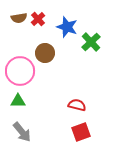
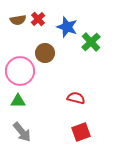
brown semicircle: moved 1 px left, 2 px down
red semicircle: moved 1 px left, 7 px up
